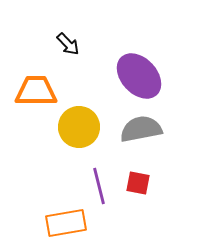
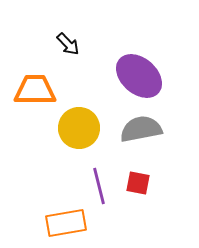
purple ellipse: rotated 6 degrees counterclockwise
orange trapezoid: moved 1 px left, 1 px up
yellow circle: moved 1 px down
